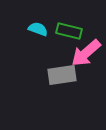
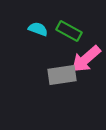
green rectangle: rotated 15 degrees clockwise
pink arrow: moved 6 px down
